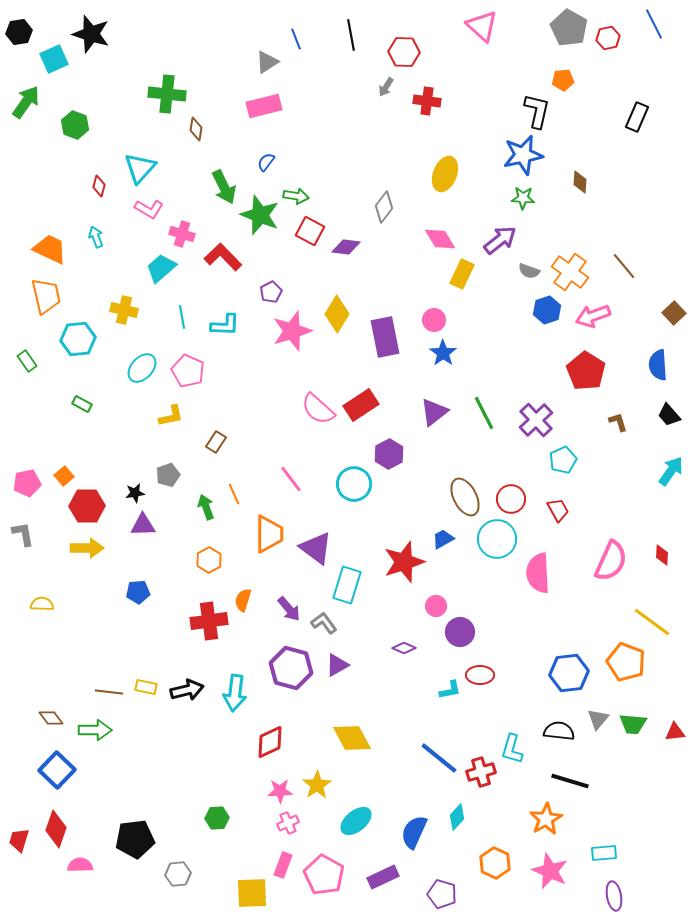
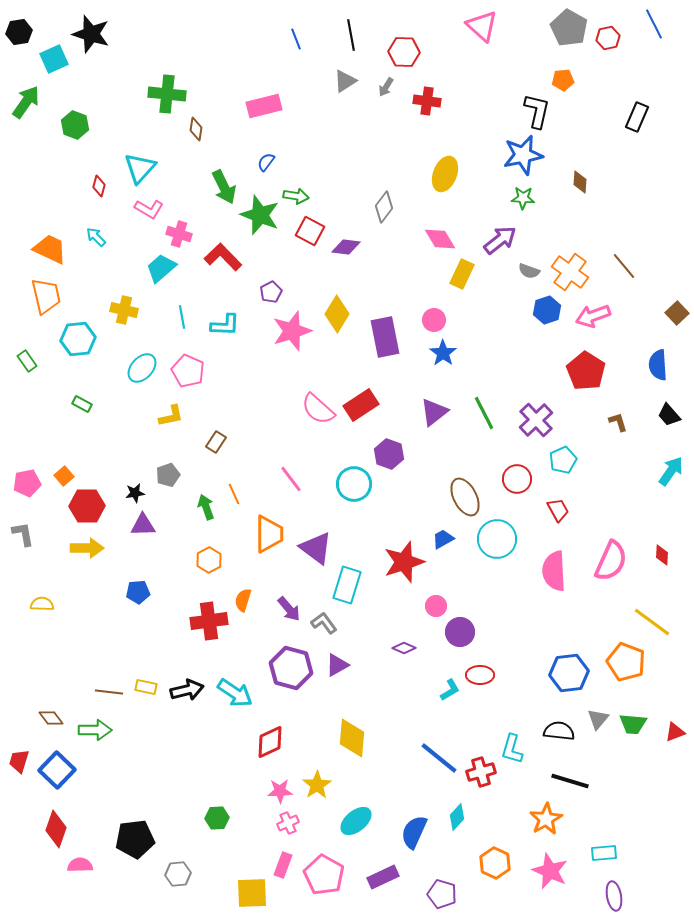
gray triangle at (267, 62): moved 78 px right, 19 px down
pink cross at (182, 234): moved 3 px left
cyan arrow at (96, 237): rotated 25 degrees counterclockwise
brown square at (674, 313): moved 3 px right
purple hexagon at (389, 454): rotated 12 degrees counterclockwise
red circle at (511, 499): moved 6 px right, 20 px up
pink semicircle at (538, 573): moved 16 px right, 2 px up
cyan L-shape at (450, 690): rotated 20 degrees counterclockwise
cyan arrow at (235, 693): rotated 63 degrees counterclockwise
red triangle at (675, 732): rotated 15 degrees counterclockwise
yellow diamond at (352, 738): rotated 33 degrees clockwise
red trapezoid at (19, 840): moved 79 px up
